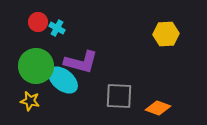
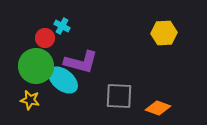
red circle: moved 7 px right, 16 px down
cyan cross: moved 5 px right, 2 px up
yellow hexagon: moved 2 px left, 1 px up
yellow star: moved 1 px up
